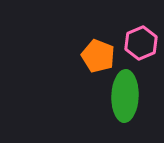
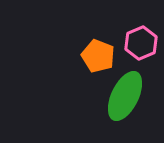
green ellipse: rotated 24 degrees clockwise
